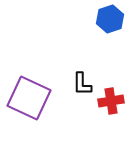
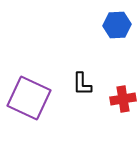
blue hexagon: moved 7 px right, 6 px down; rotated 16 degrees clockwise
red cross: moved 12 px right, 2 px up
